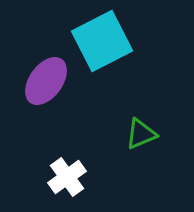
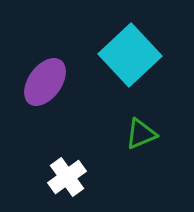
cyan square: moved 28 px right, 14 px down; rotated 16 degrees counterclockwise
purple ellipse: moved 1 px left, 1 px down
